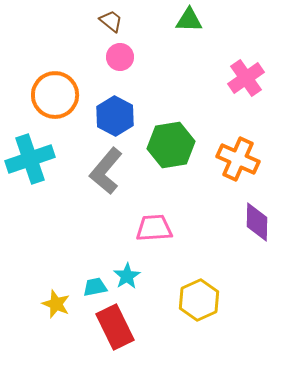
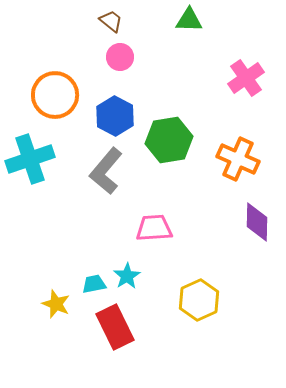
green hexagon: moved 2 px left, 5 px up
cyan trapezoid: moved 1 px left, 3 px up
